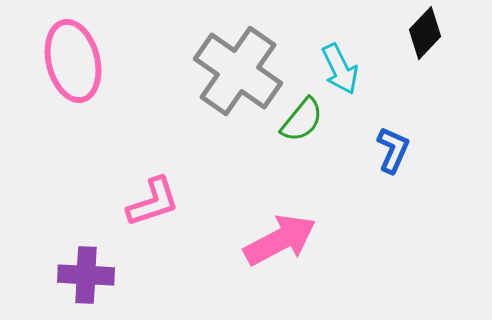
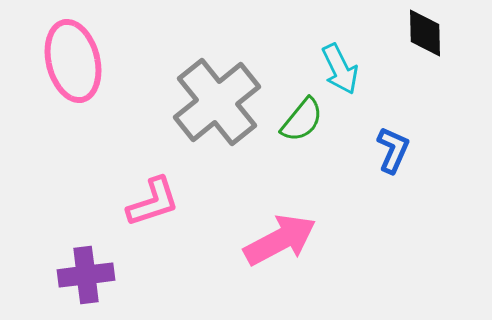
black diamond: rotated 45 degrees counterclockwise
gray cross: moved 21 px left, 31 px down; rotated 16 degrees clockwise
purple cross: rotated 10 degrees counterclockwise
